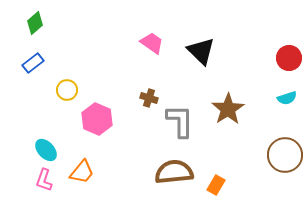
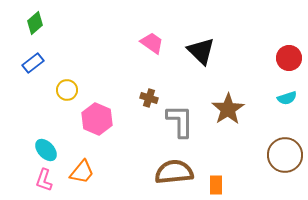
orange rectangle: rotated 30 degrees counterclockwise
